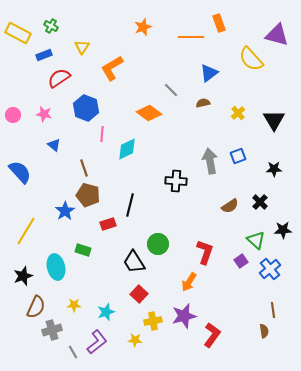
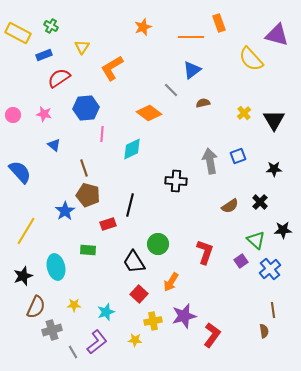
blue triangle at (209, 73): moved 17 px left, 3 px up
blue hexagon at (86, 108): rotated 25 degrees counterclockwise
yellow cross at (238, 113): moved 6 px right
cyan diamond at (127, 149): moved 5 px right
green rectangle at (83, 250): moved 5 px right; rotated 14 degrees counterclockwise
orange arrow at (189, 282): moved 18 px left
